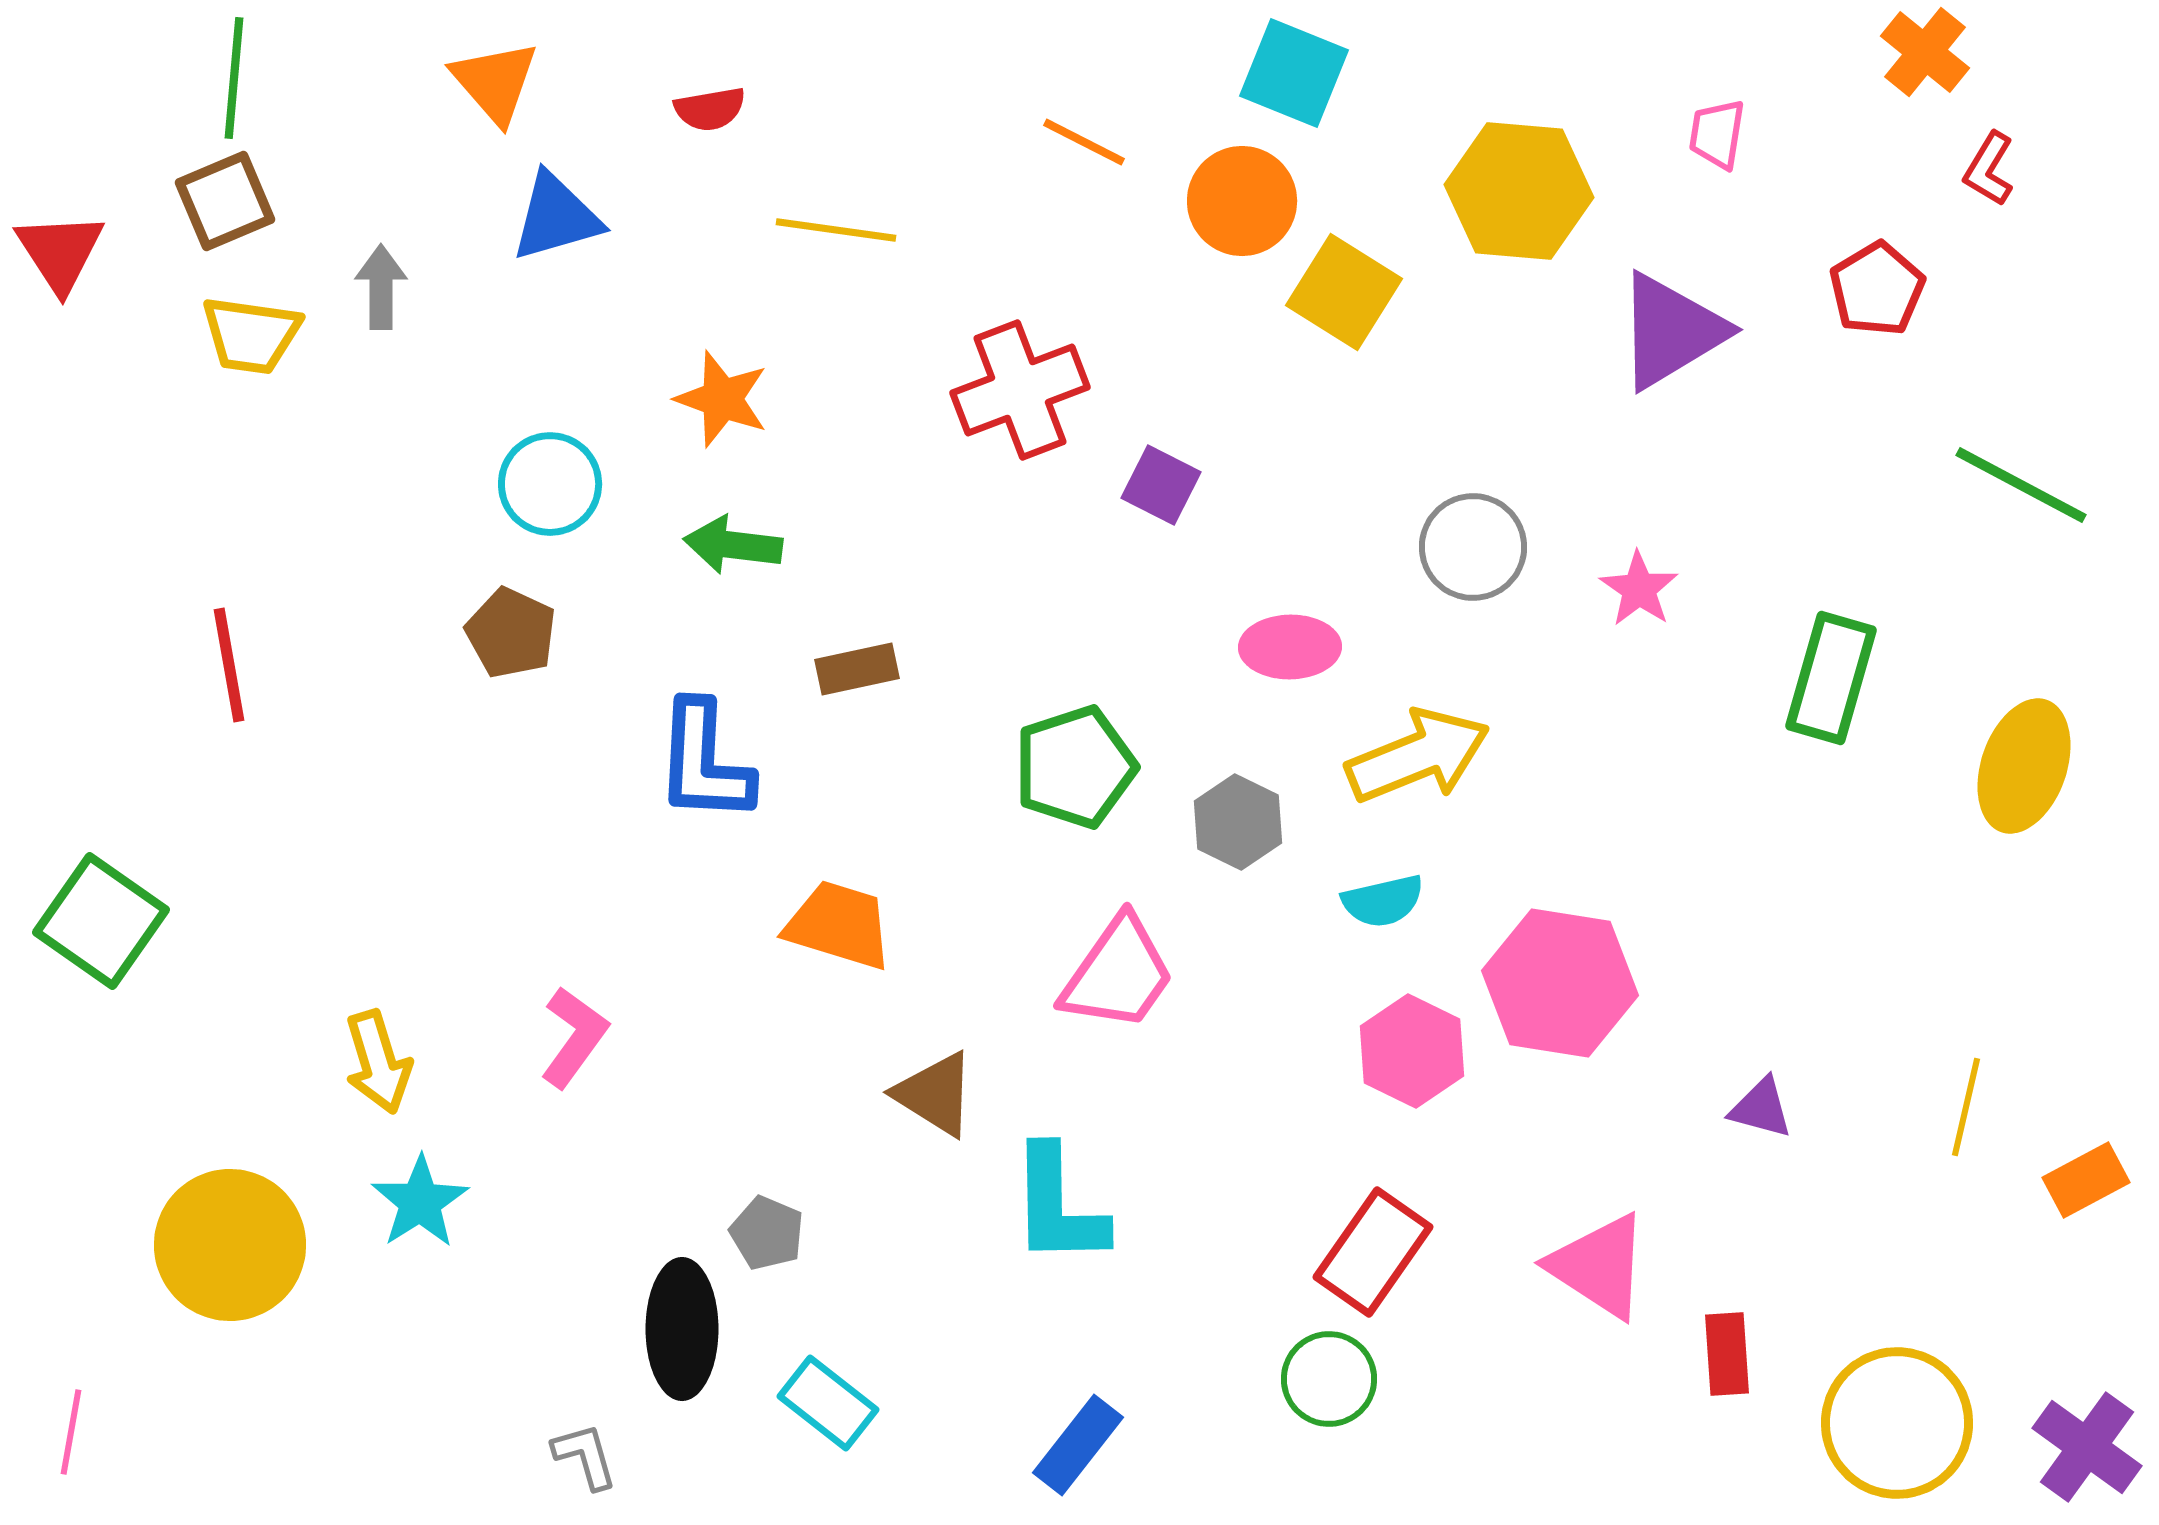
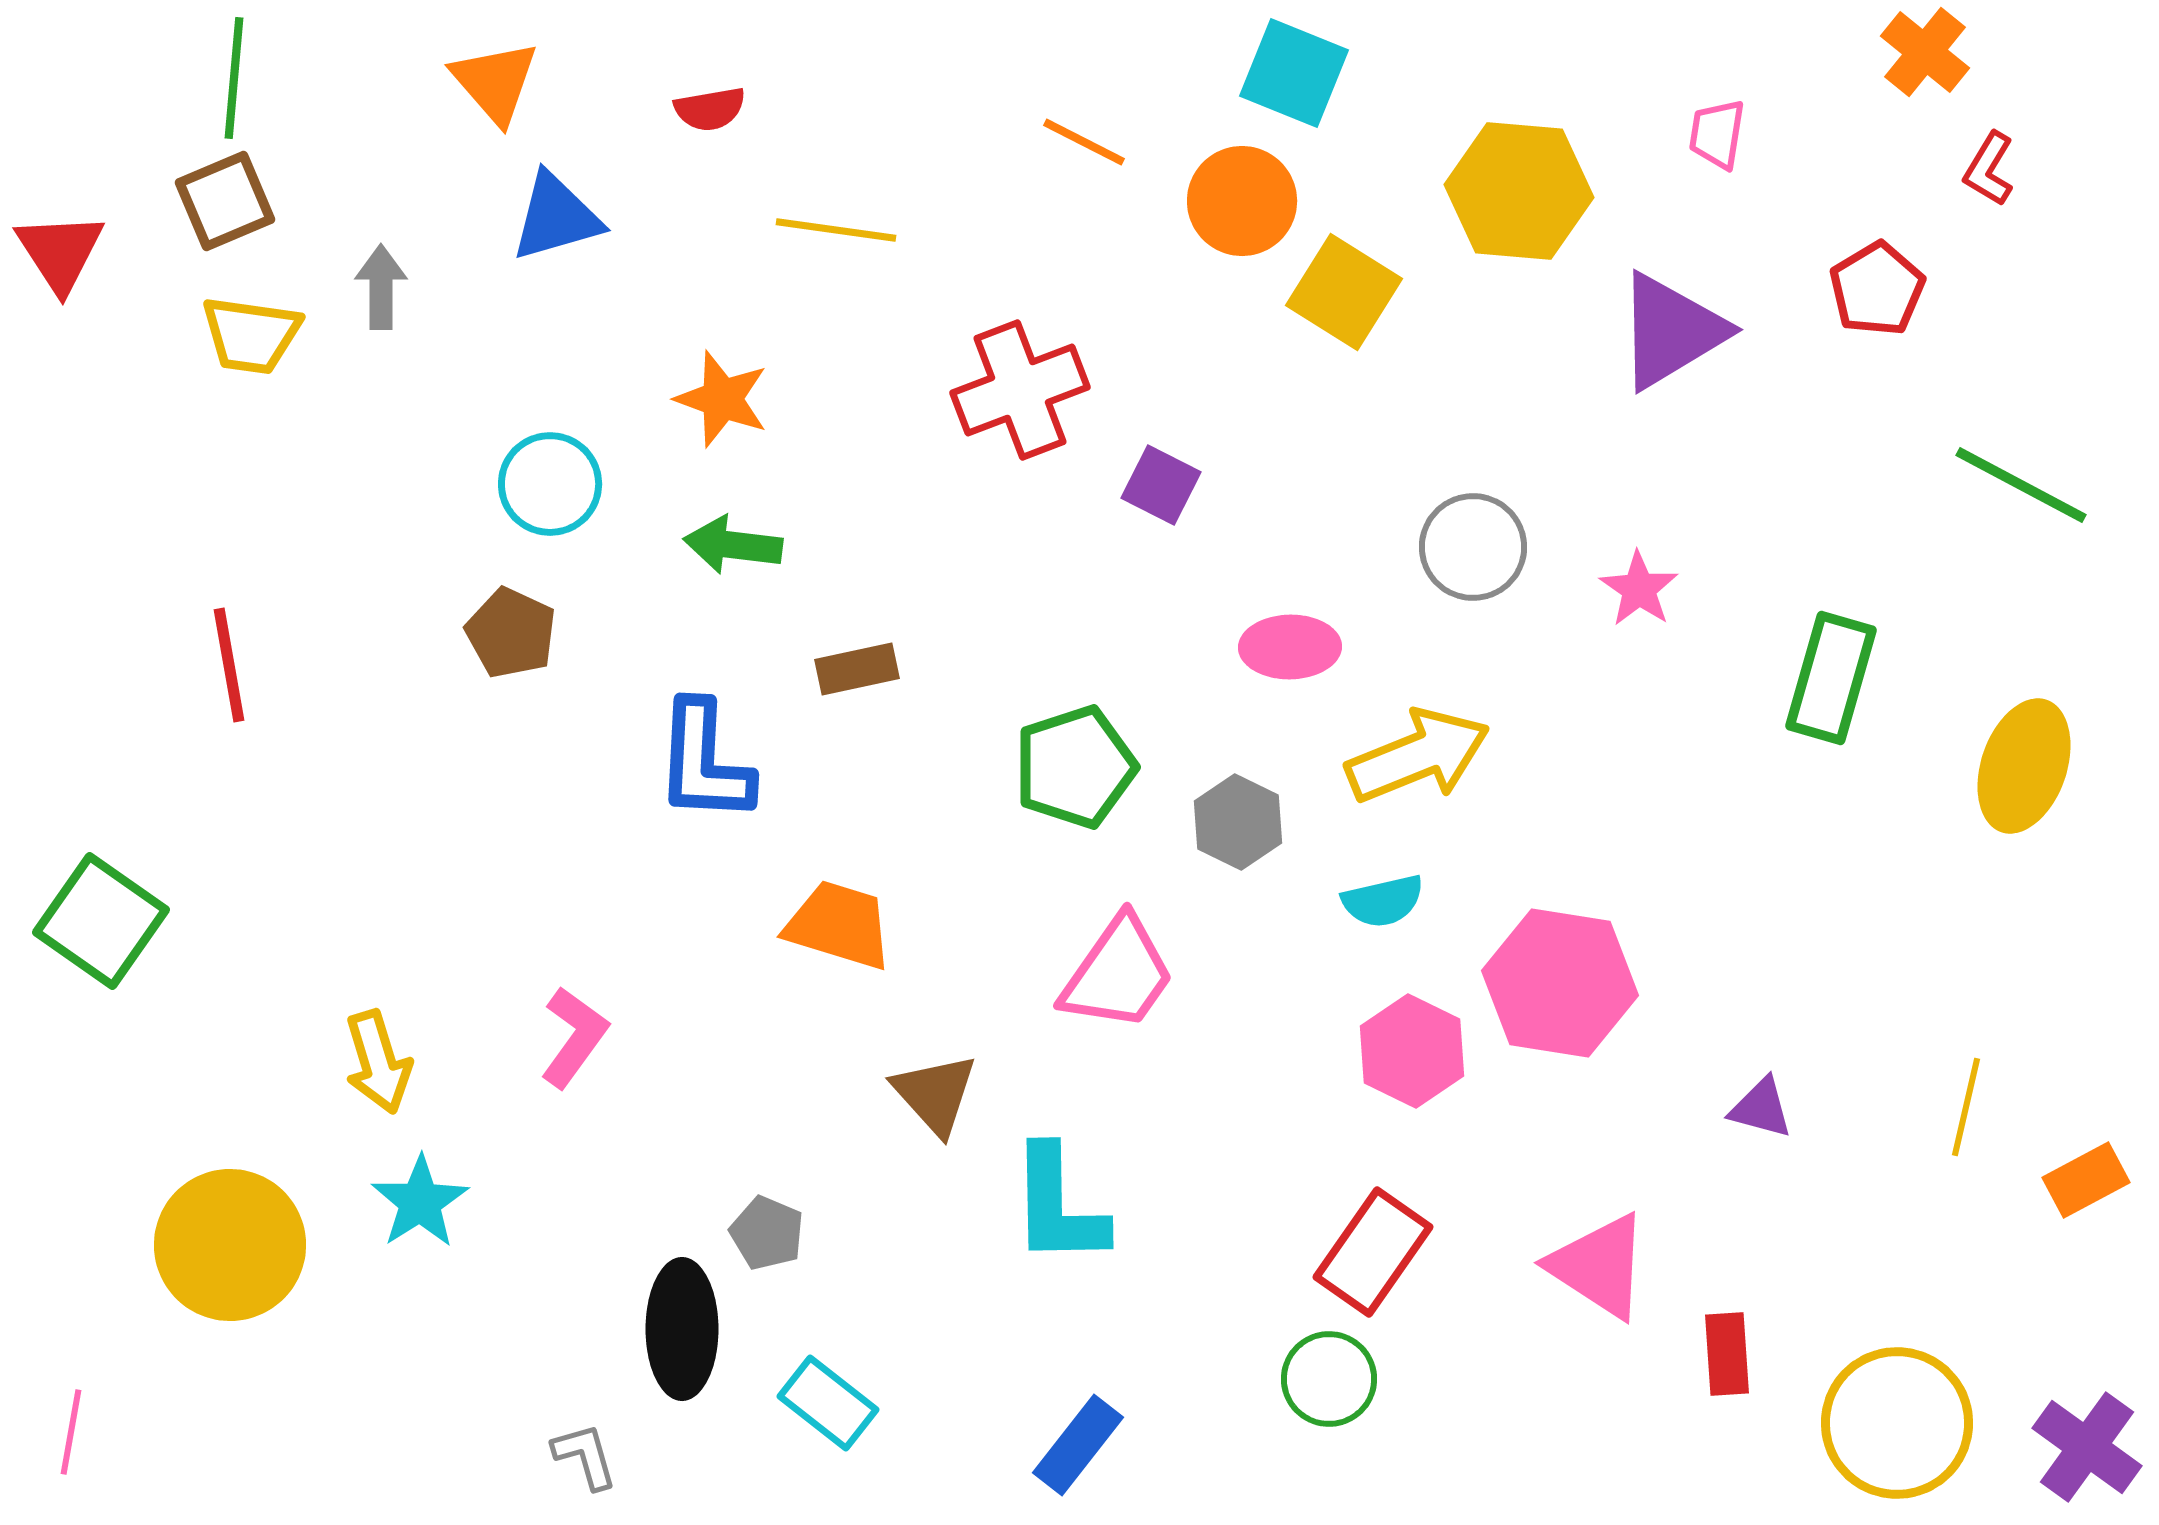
brown triangle at (935, 1094): rotated 16 degrees clockwise
